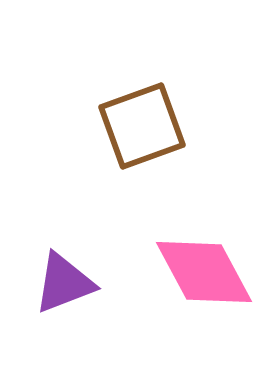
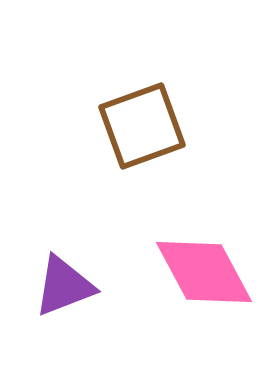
purple triangle: moved 3 px down
